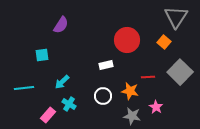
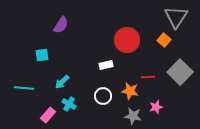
orange square: moved 2 px up
cyan line: rotated 12 degrees clockwise
pink star: rotated 24 degrees clockwise
gray star: moved 1 px right
